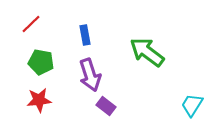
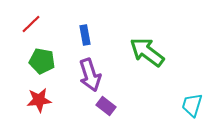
green pentagon: moved 1 px right, 1 px up
cyan trapezoid: rotated 15 degrees counterclockwise
